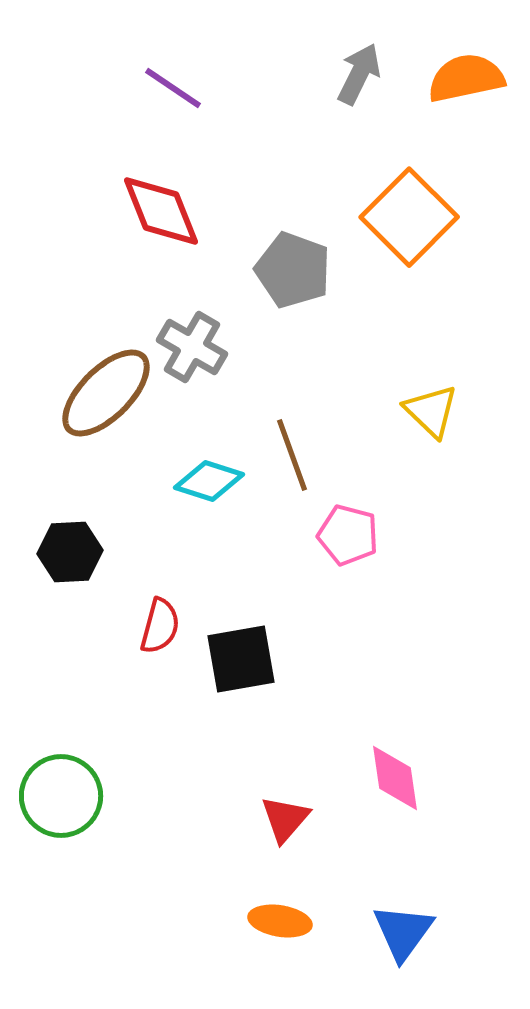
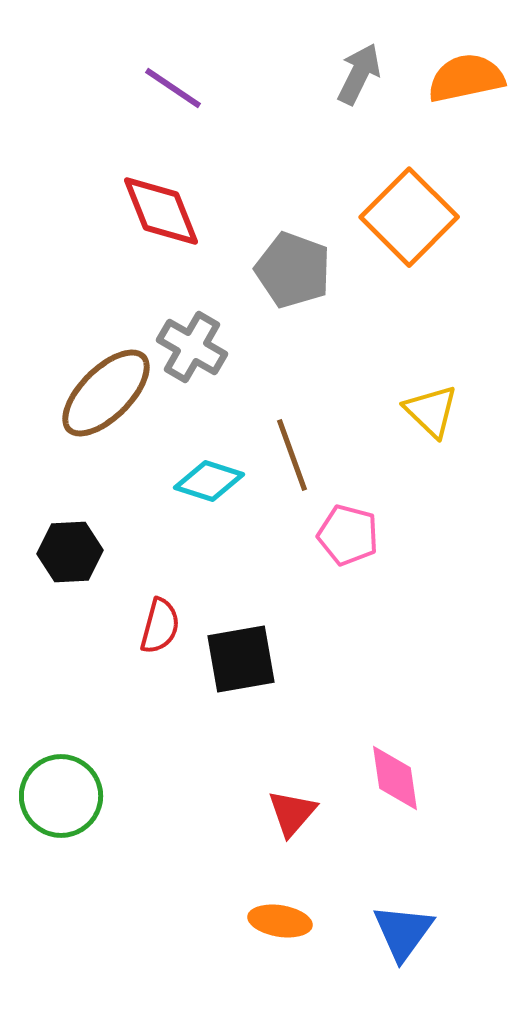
red triangle: moved 7 px right, 6 px up
